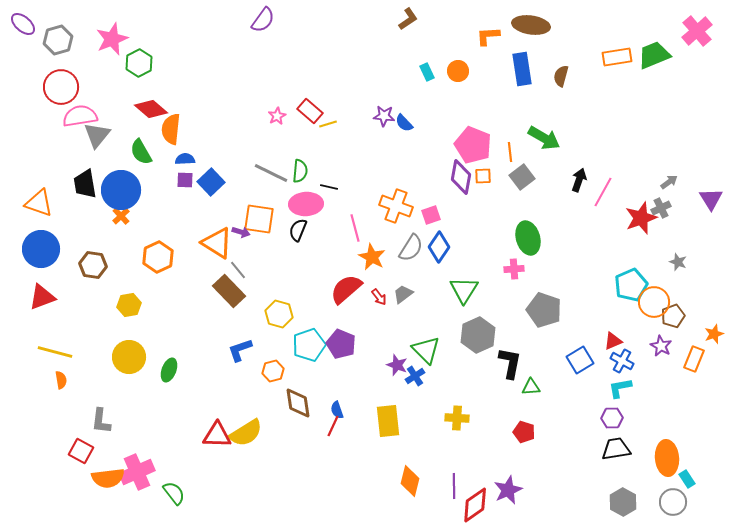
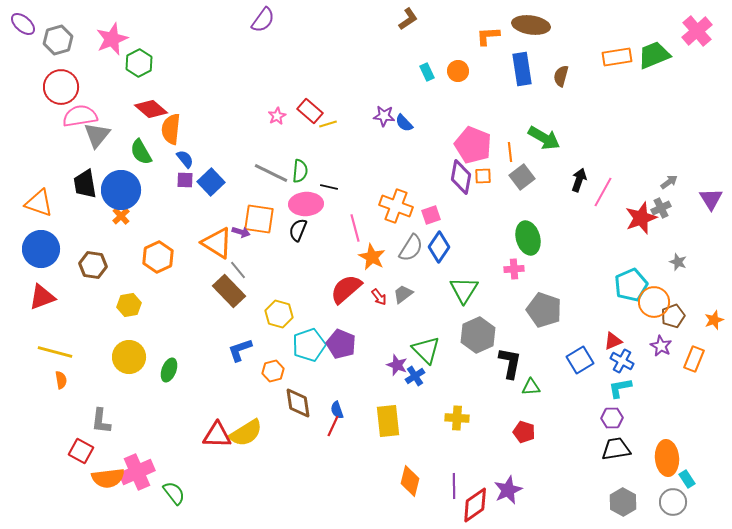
blue semicircle at (185, 159): rotated 54 degrees clockwise
orange star at (714, 334): moved 14 px up
